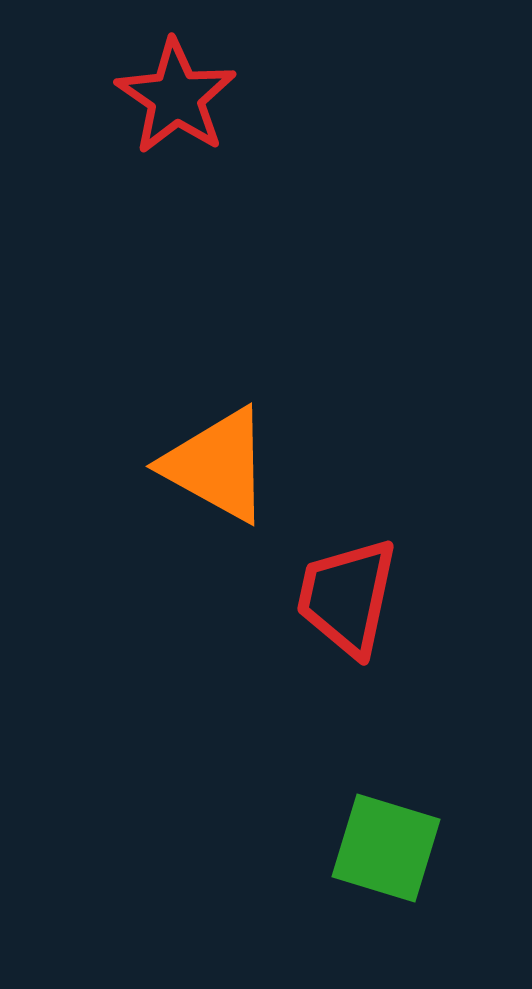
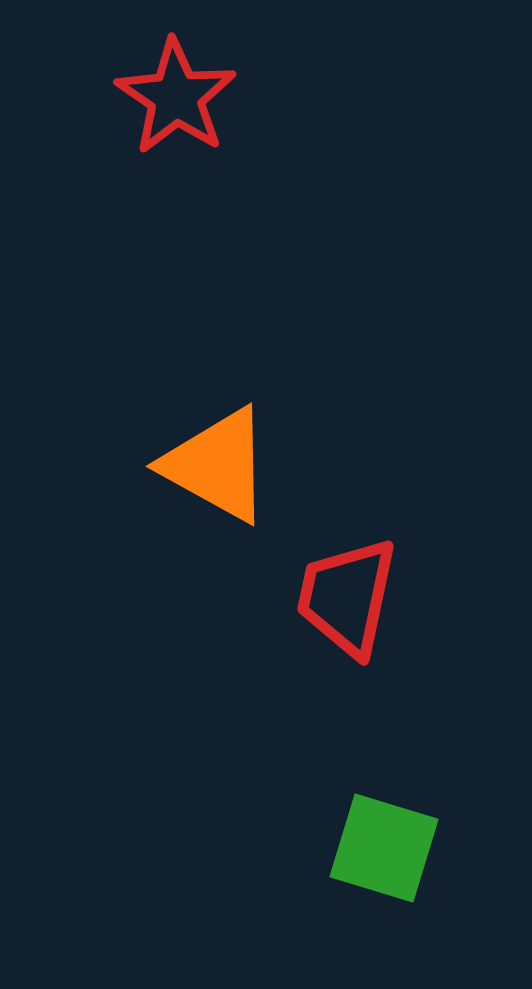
green square: moved 2 px left
